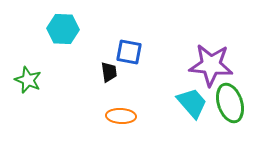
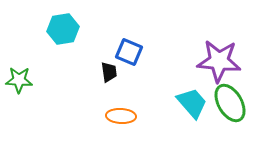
cyan hexagon: rotated 12 degrees counterclockwise
blue square: rotated 12 degrees clockwise
purple star: moved 8 px right, 4 px up
green star: moved 9 px left; rotated 20 degrees counterclockwise
green ellipse: rotated 12 degrees counterclockwise
